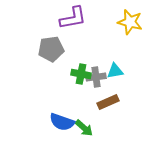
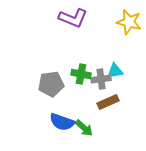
purple L-shape: rotated 32 degrees clockwise
yellow star: moved 1 px left
gray pentagon: moved 35 px down
gray cross: moved 5 px right, 2 px down
